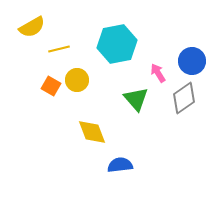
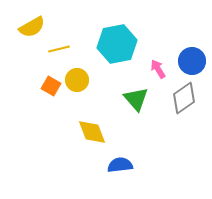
pink arrow: moved 4 px up
